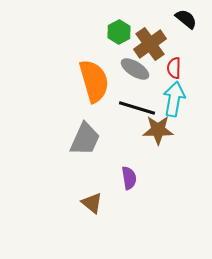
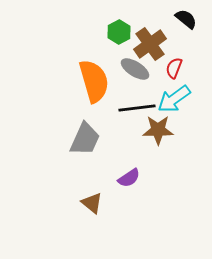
red semicircle: rotated 20 degrees clockwise
cyan arrow: rotated 136 degrees counterclockwise
black line: rotated 24 degrees counterclockwise
purple semicircle: rotated 65 degrees clockwise
